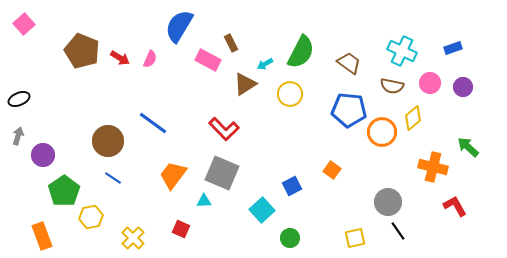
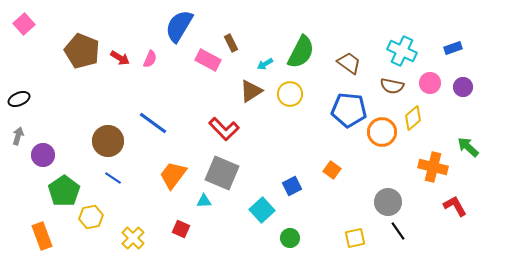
brown triangle at (245, 84): moved 6 px right, 7 px down
